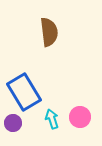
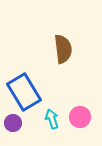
brown semicircle: moved 14 px right, 17 px down
